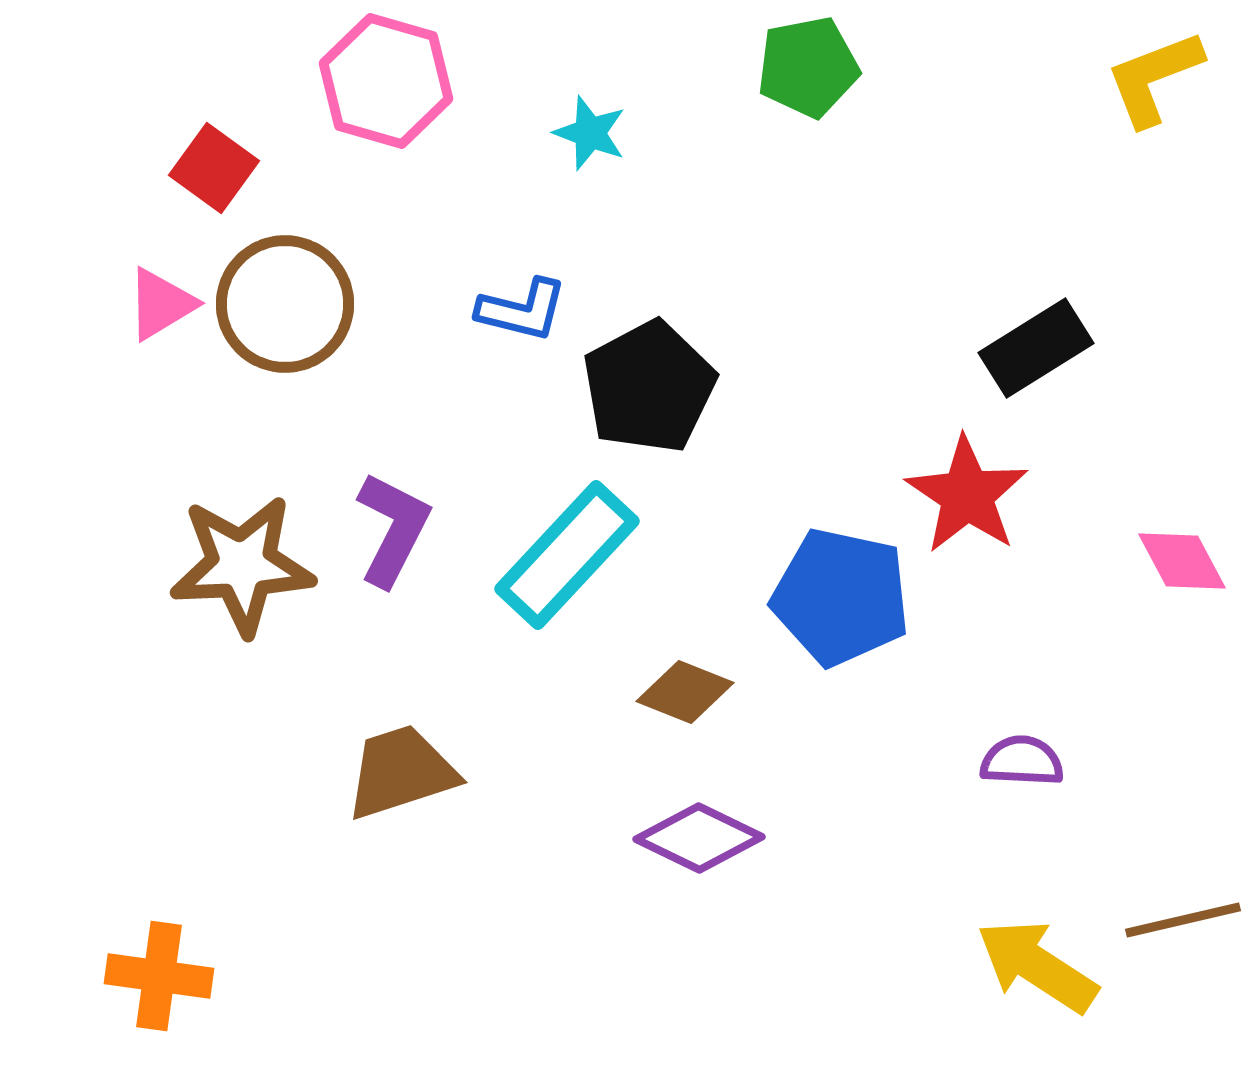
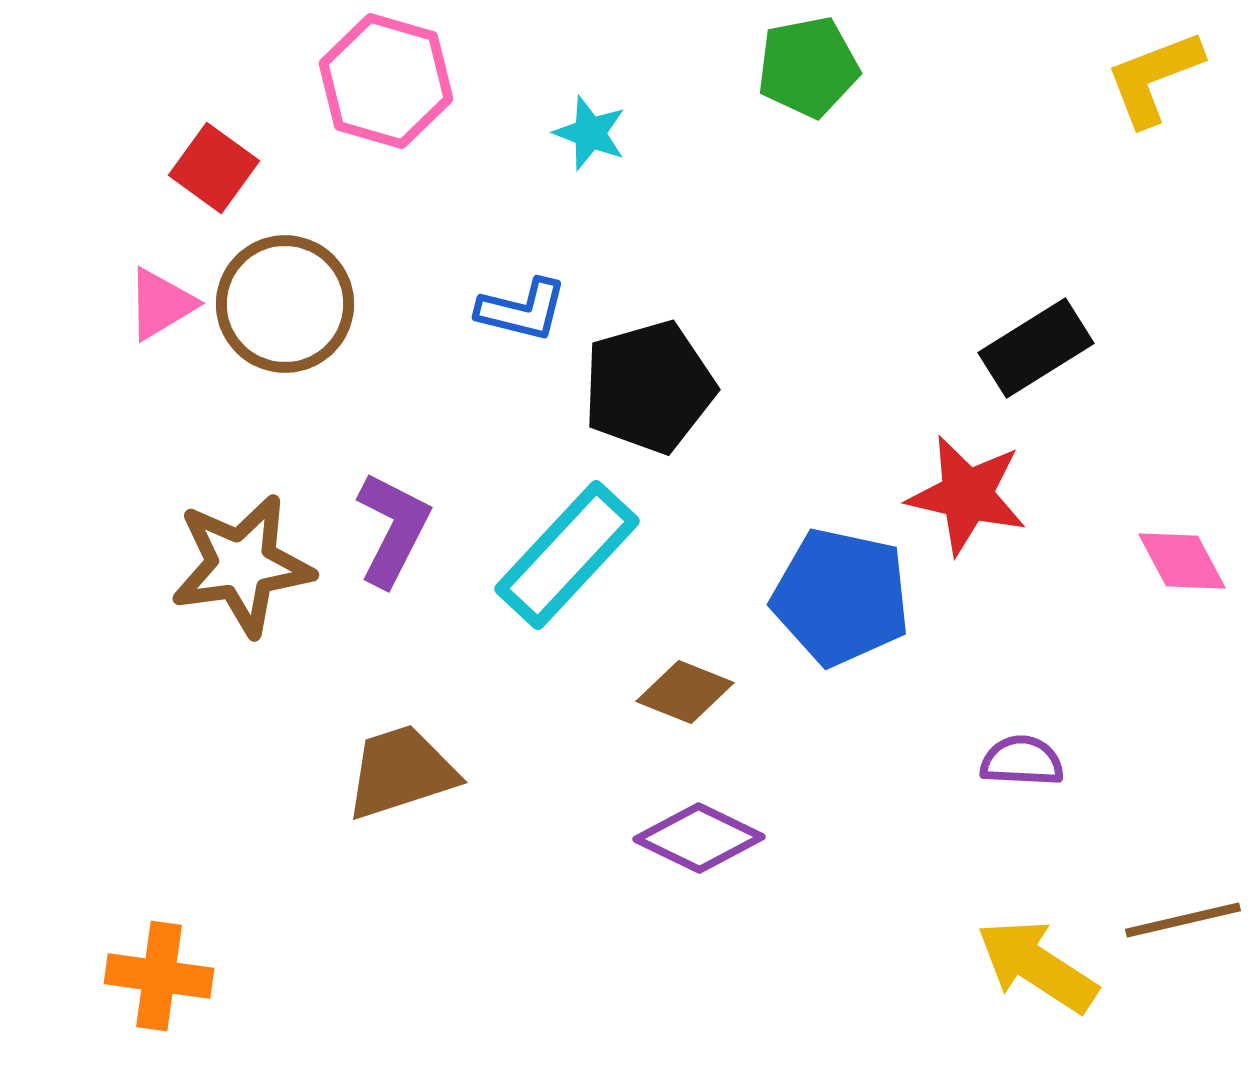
black pentagon: rotated 12 degrees clockwise
red star: rotated 21 degrees counterclockwise
brown star: rotated 5 degrees counterclockwise
